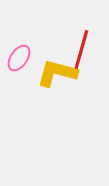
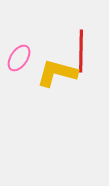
red line: rotated 15 degrees counterclockwise
